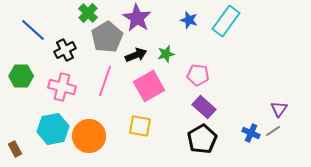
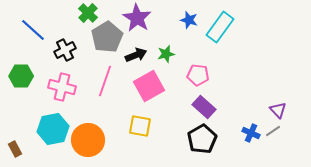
cyan rectangle: moved 6 px left, 6 px down
purple triangle: moved 1 px left, 1 px down; rotated 18 degrees counterclockwise
orange circle: moved 1 px left, 4 px down
